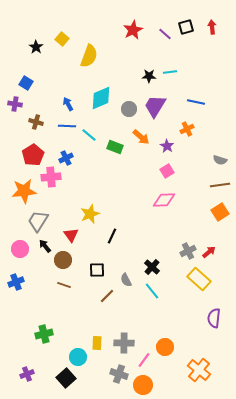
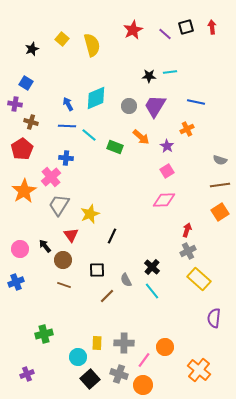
black star at (36, 47): moved 4 px left, 2 px down; rotated 16 degrees clockwise
yellow semicircle at (89, 56): moved 3 px right, 11 px up; rotated 35 degrees counterclockwise
cyan diamond at (101, 98): moved 5 px left
gray circle at (129, 109): moved 3 px up
brown cross at (36, 122): moved 5 px left
red pentagon at (33, 155): moved 11 px left, 6 px up
blue cross at (66, 158): rotated 32 degrees clockwise
pink cross at (51, 177): rotated 36 degrees counterclockwise
orange star at (24, 191): rotated 25 degrees counterclockwise
gray trapezoid at (38, 221): moved 21 px right, 16 px up
red arrow at (209, 252): moved 22 px left, 22 px up; rotated 32 degrees counterclockwise
black square at (66, 378): moved 24 px right, 1 px down
